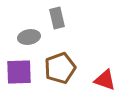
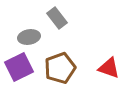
gray rectangle: rotated 25 degrees counterclockwise
purple square: moved 5 px up; rotated 24 degrees counterclockwise
red triangle: moved 4 px right, 12 px up
